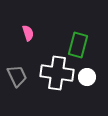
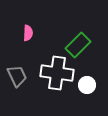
pink semicircle: rotated 21 degrees clockwise
green rectangle: rotated 30 degrees clockwise
white circle: moved 8 px down
